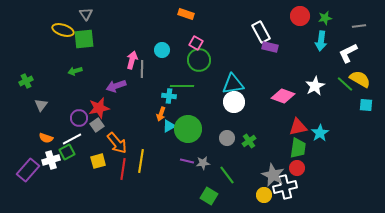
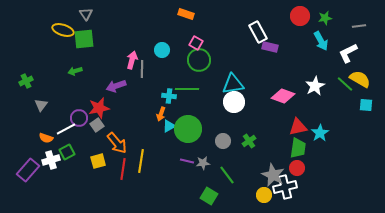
white rectangle at (261, 32): moved 3 px left
cyan arrow at (321, 41): rotated 36 degrees counterclockwise
green line at (182, 86): moved 5 px right, 3 px down
gray circle at (227, 138): moved 4 px left, 3 px down
white line at (72, 139): moved 6 px left, 10 px up
